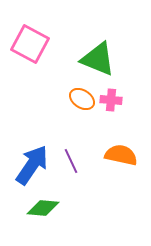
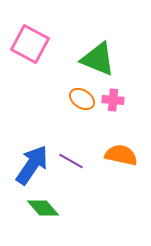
pink cross: moved 2 px right
purple line: rotated 35 degrees counterclockwise
green diamond: rotated 44 degrees clockwise
